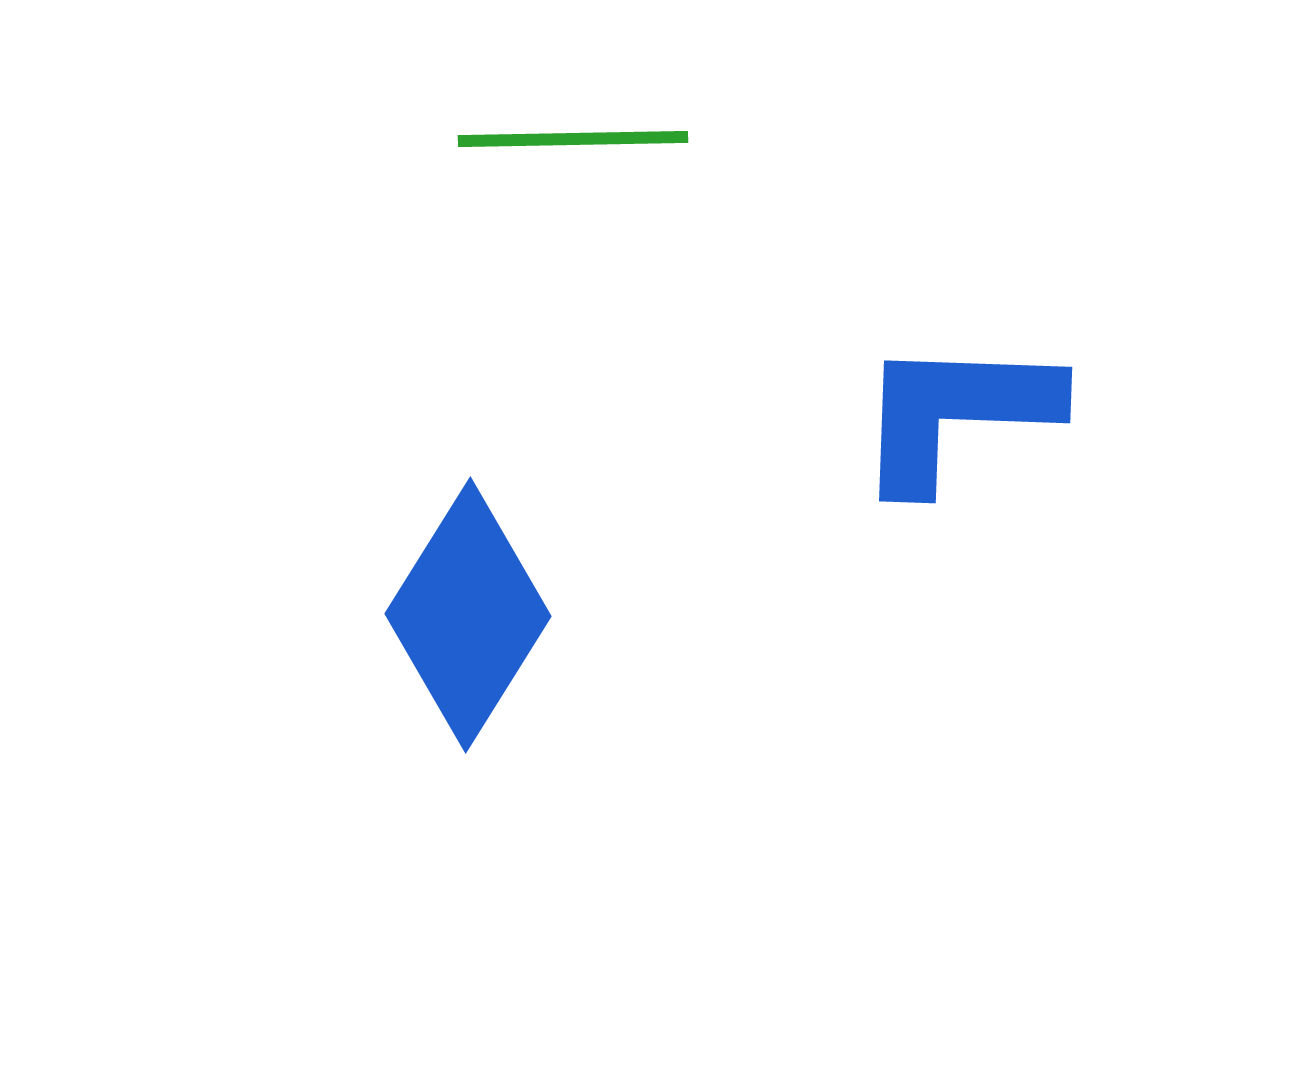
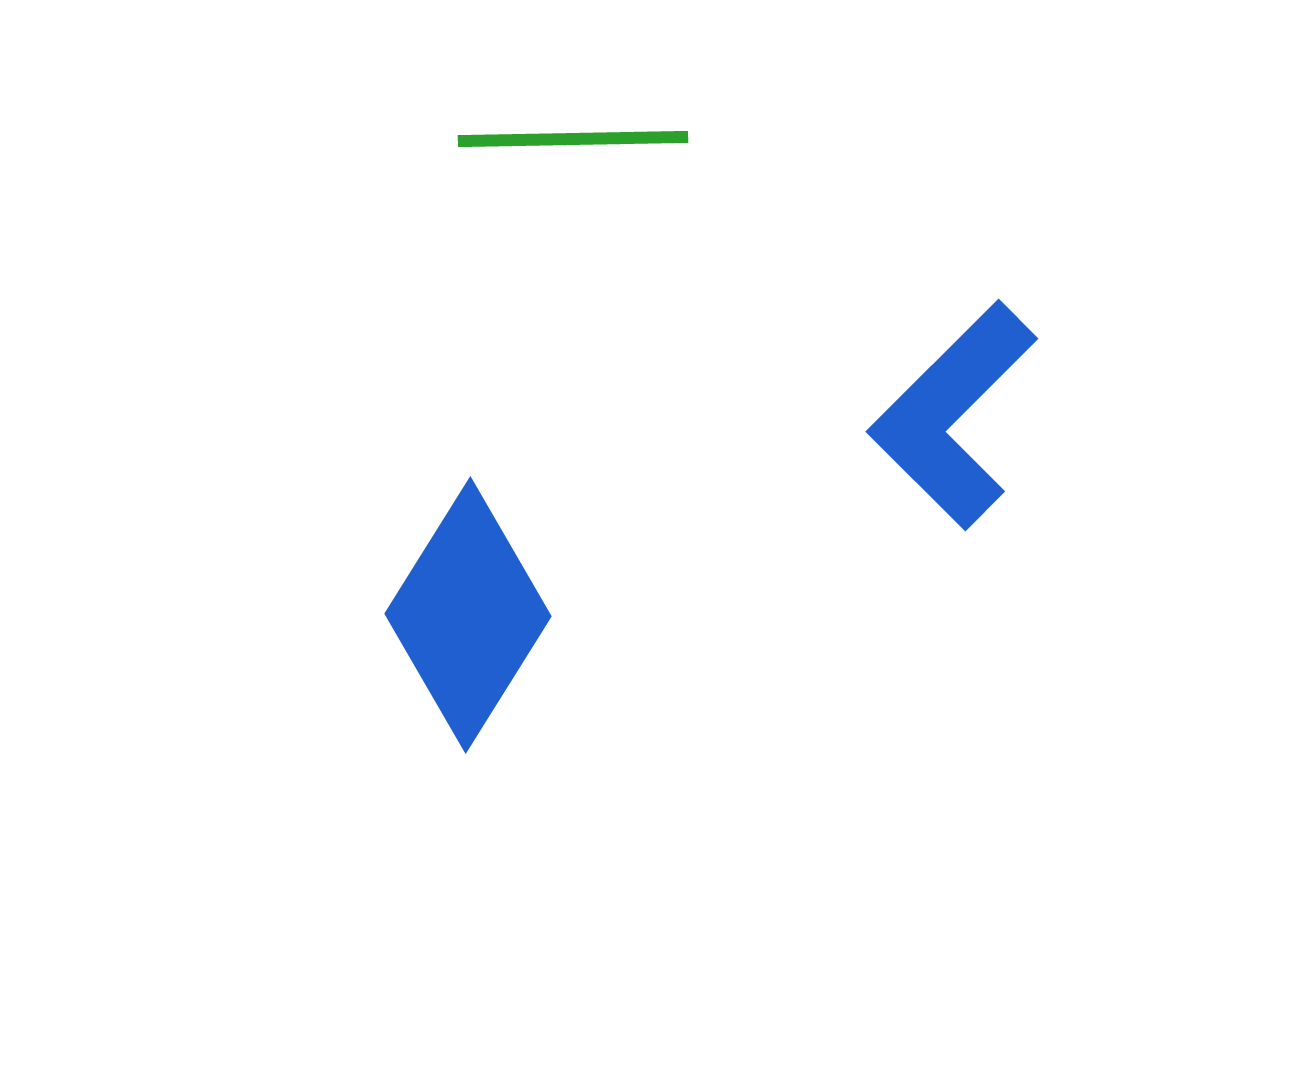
blue L-shape: moved 3 px left, 2 px down; rotated 47 degrees counterclockwise
